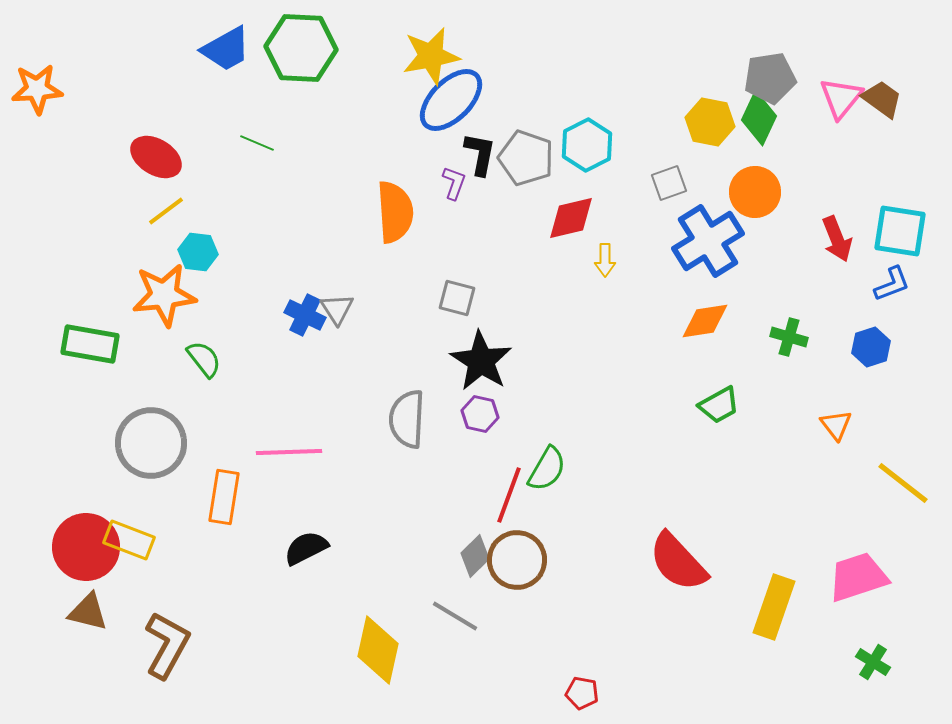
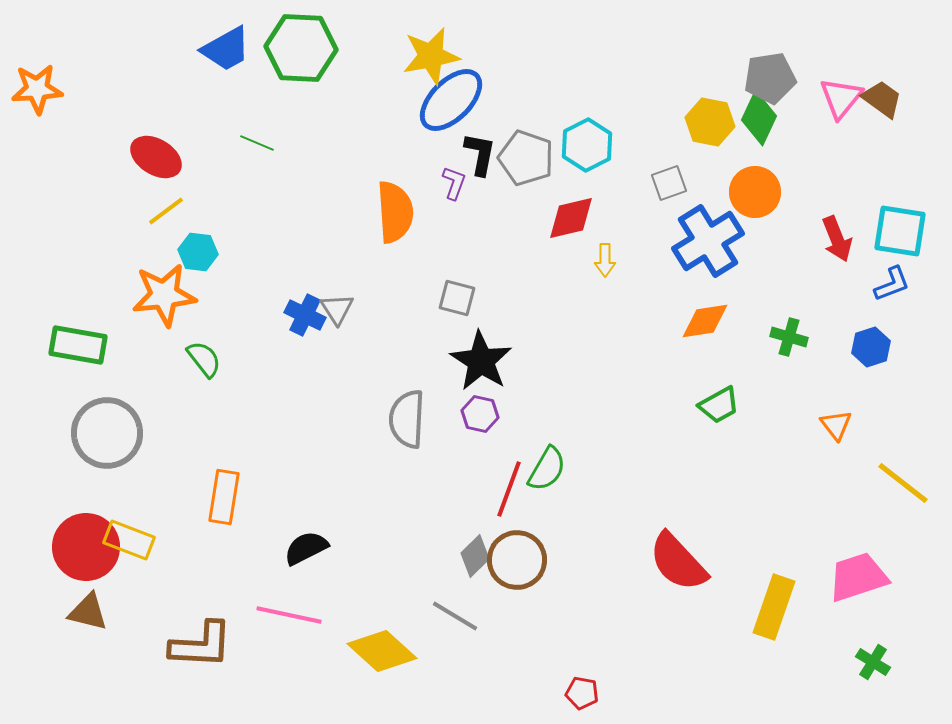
green rectangle at (90, 344): moved 12 px left, 1 px down
gray circle at (151, 443): moved 44 px left, 10 px up
pink line at (289, 452): moved 163 px down; rotated 14 degrees clockwise
red line at (509, 495): moved 6 px up
brown L-shape at (167, 645): moved 34 px right; rotated 64 degrees clockwise
yellow diamond at (378, 650): moved 4 px right, 1 px down; rotated 60 degrees counterclockwise
